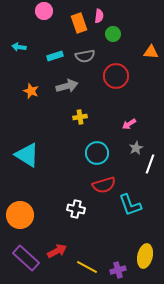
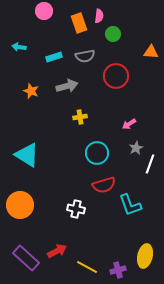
cyan rectangle: moved 1 px left, 1 px down
orange circle: moved 10 px up
